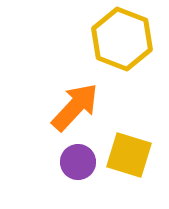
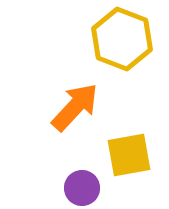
yellow square: rotated 27 degrees counterclockwise
purple circle: moved 4 px right, 26 px down
